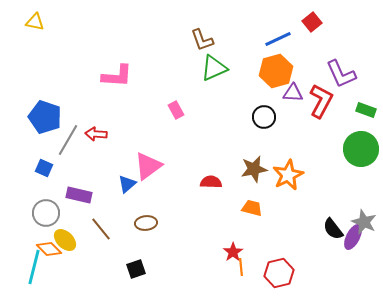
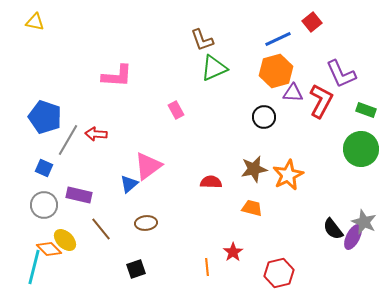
blue triangle: moved 2 px right
gray circle: moved 2 px left, 8 px up
orange line: moved 34 px left
